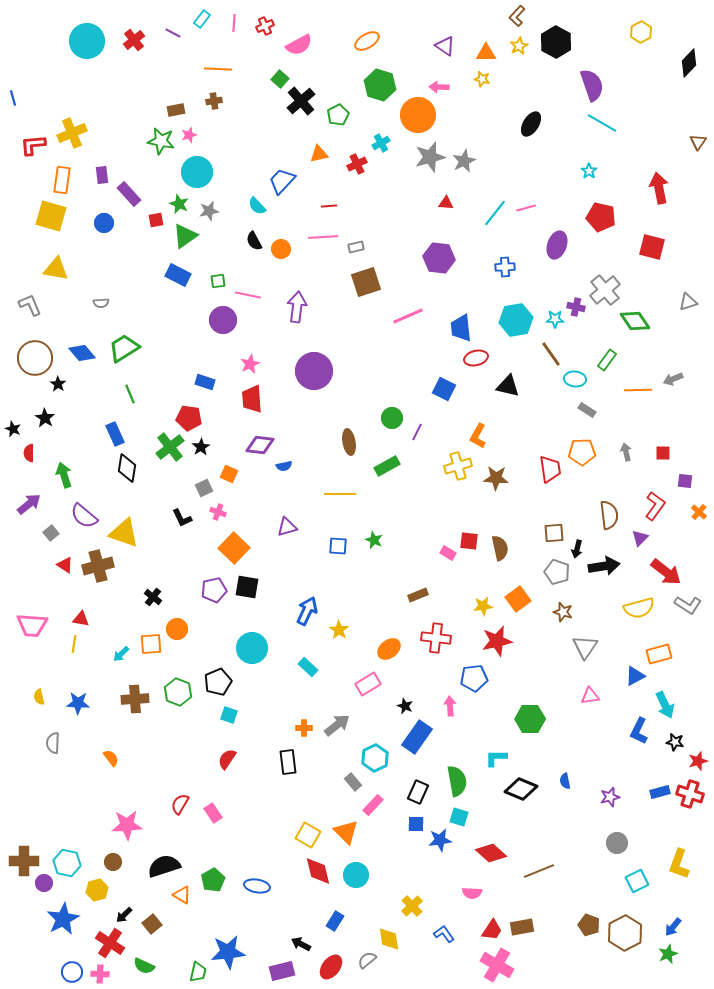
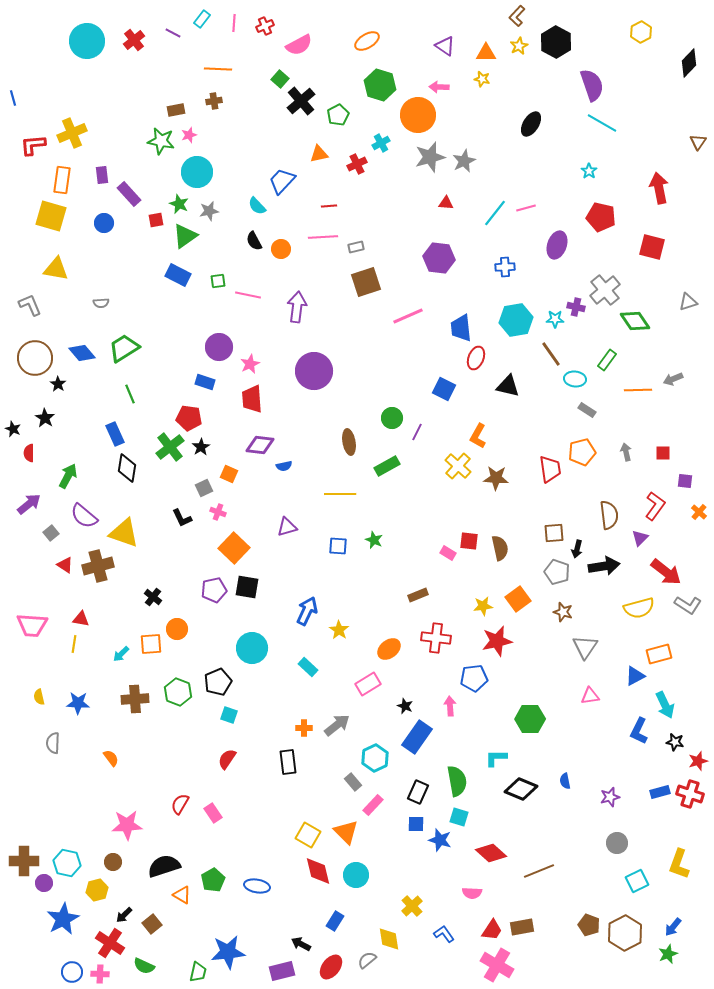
purple circle at (223, 320): moved 4 px left, 27 px down
red ellipse at (476, 358): rotated 55 degrees counterclockwise
orange pentagon at (582, 452): rotated 12 degrees counterclockwise
yellow cross at (458, 466): rotated 32 degrees counterclockwise
green arrow at (64, 475): moved 4 px right, 1 px down; rotated 45 degrees clockwise
blue star at (440, 840): rotated 25 degrees clockwise
